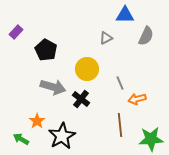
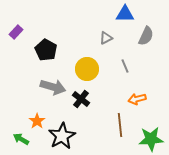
blue triangle: moved 1 px up
gray line: moved 5 px right, 17 px up
